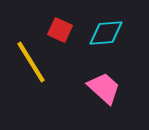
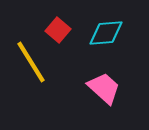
red square: moved 2 px left; rotated 15 degrees clockwise
